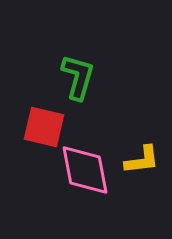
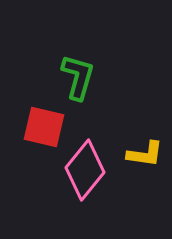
yellow L-shape: moved 3 px right, 6 px up; rotated 15 degrees clockwise
pink diamond: rotated 50 degrees clockwise
